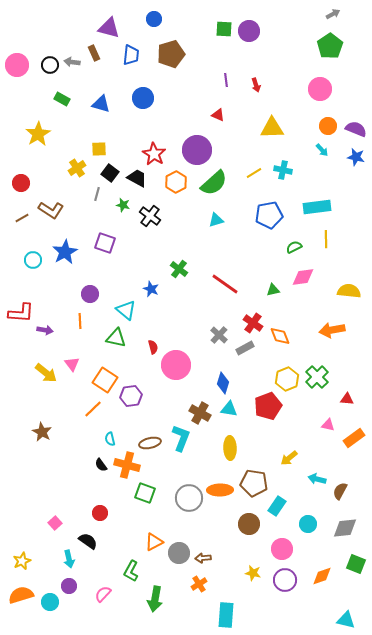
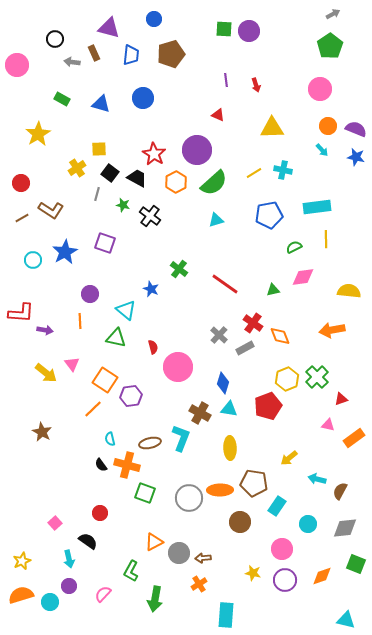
black circle at (50, 65): moved 5 px right, 26 px up
pink circle at (176, 365): moved 2 px right, 2 px down
red triangle at (347, 399): moved 6 px left; rotated 24 degrees counterclockwise
brown circle at (249, 524): moved 9 px left, 2 px up
